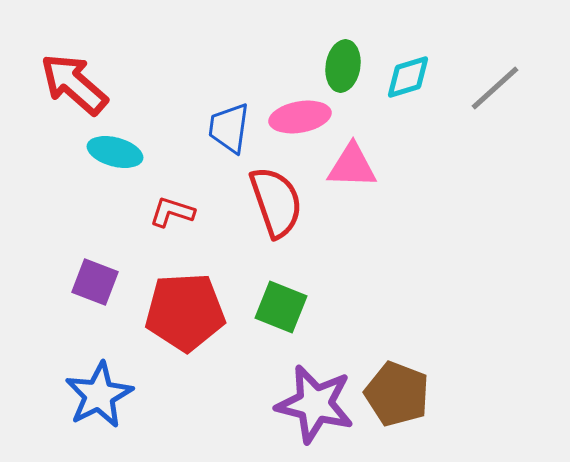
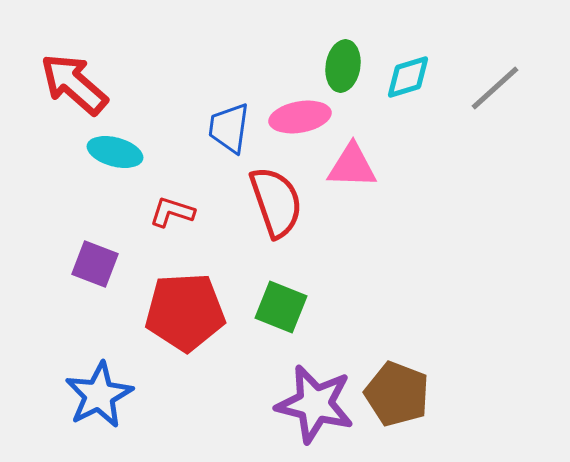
purple square: moved 18 px up
